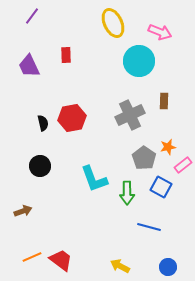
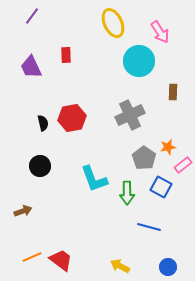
pink arrow: rotated 35 degrees clockwise
purple trapezoid: moved 2 px right, 1 px down
brown rectangle: moved 9 px right, 9 px up
